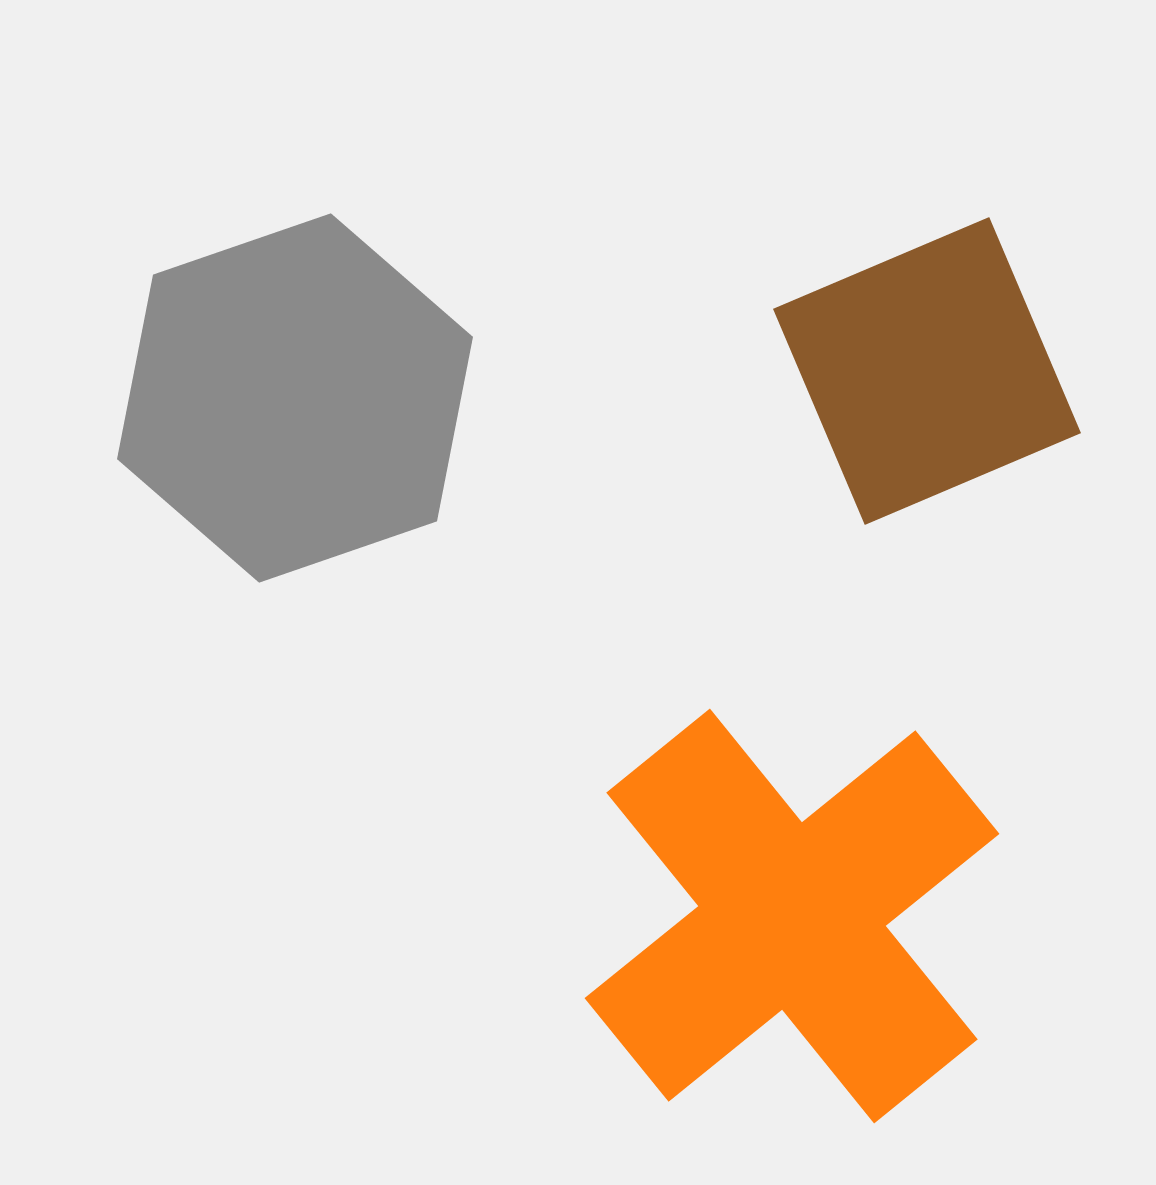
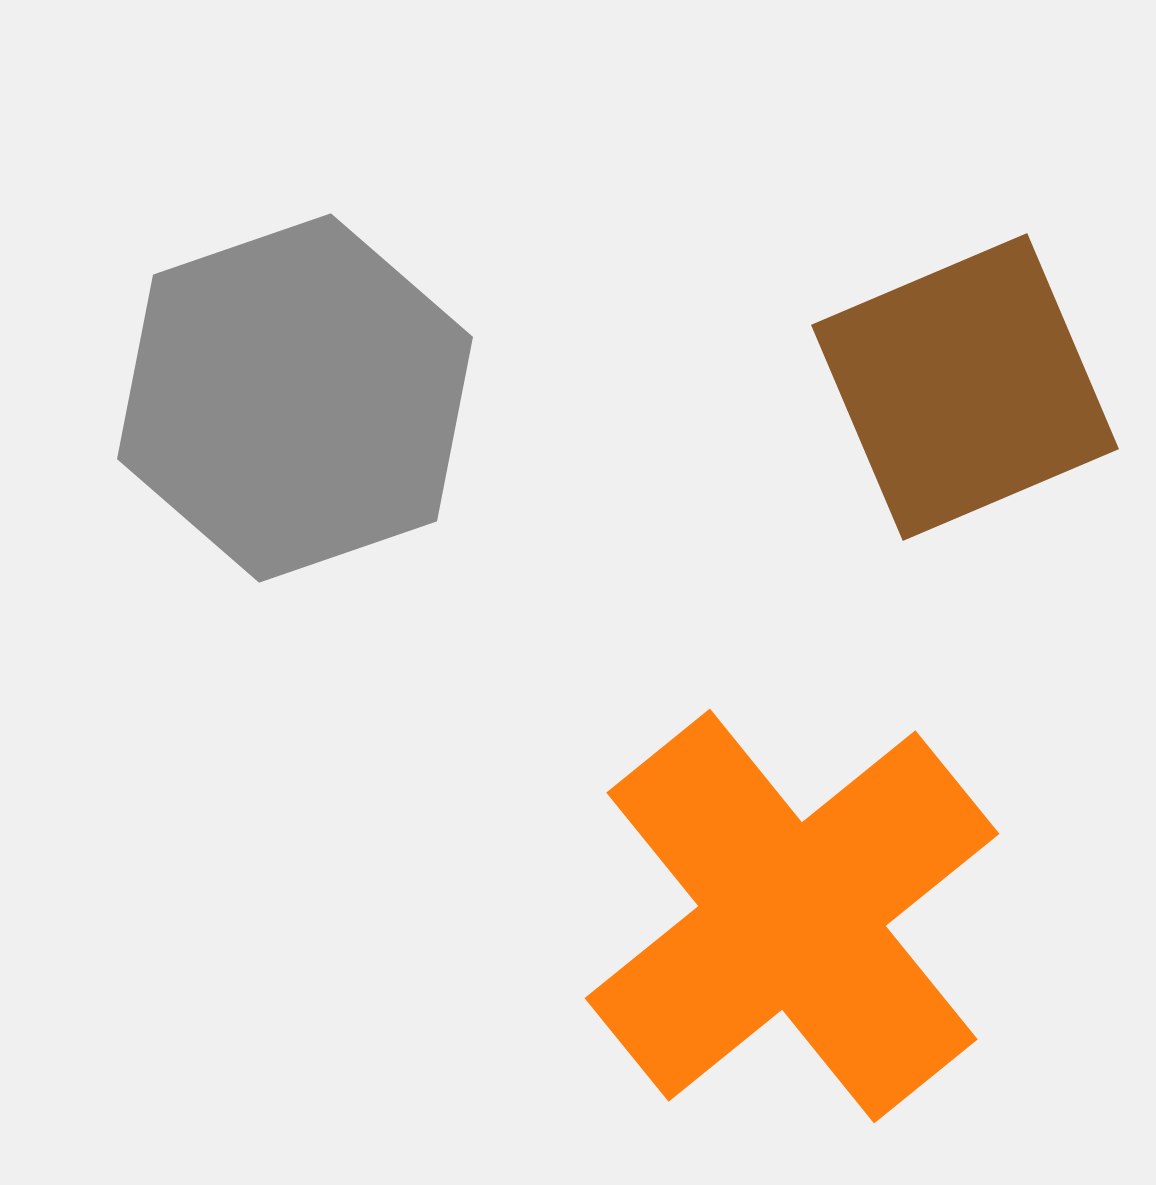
brown square: moved 38 px right, 16 px down
